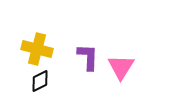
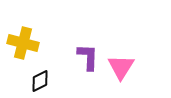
yellow cross: moved 14 px left, 6 px up
